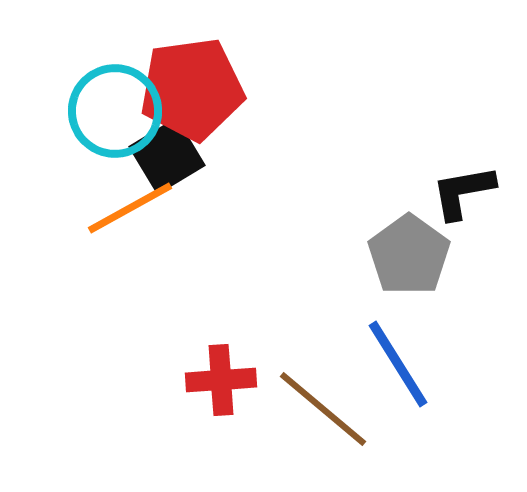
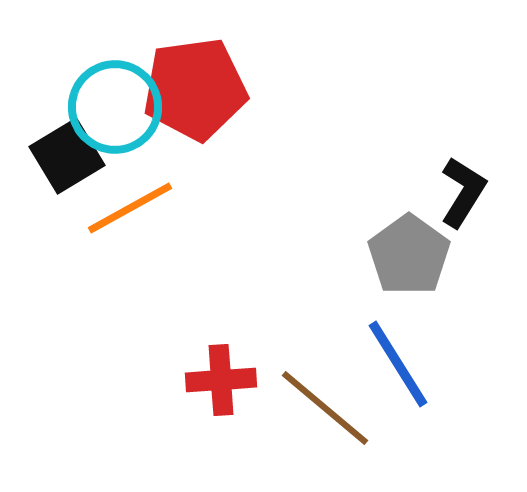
red pentagon: moved 3 px right
cyan circle: moved 4 px up
black square: moved 100 px left
black L-shape: rotated 132 degrees clockwise
brown line: moved 2 px right, 1 px up
